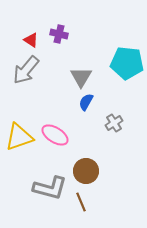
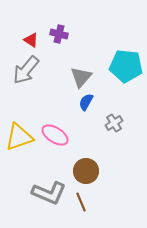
cyan pentagon: moved 1 px left, 3 px down
gray triangle: rotated 10 degrees clockwise
gray L-shape: moved 1 px left, 5 px down; rotated 8 degrees clockwise
